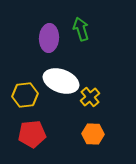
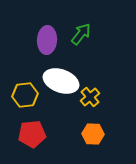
green arrow: moved 5 px down; rotated 55 degrees clockwise
purple ellipse: moved 2 px left, 2 px down
